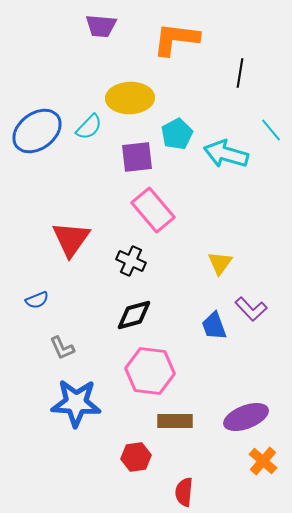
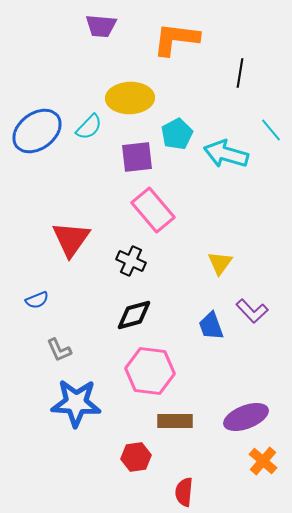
purple L-shape: moved 1 px right, 2 px down
blue trapezoid: moved 3 px left
gray L-shape: moved 3 px left, 2 px down
